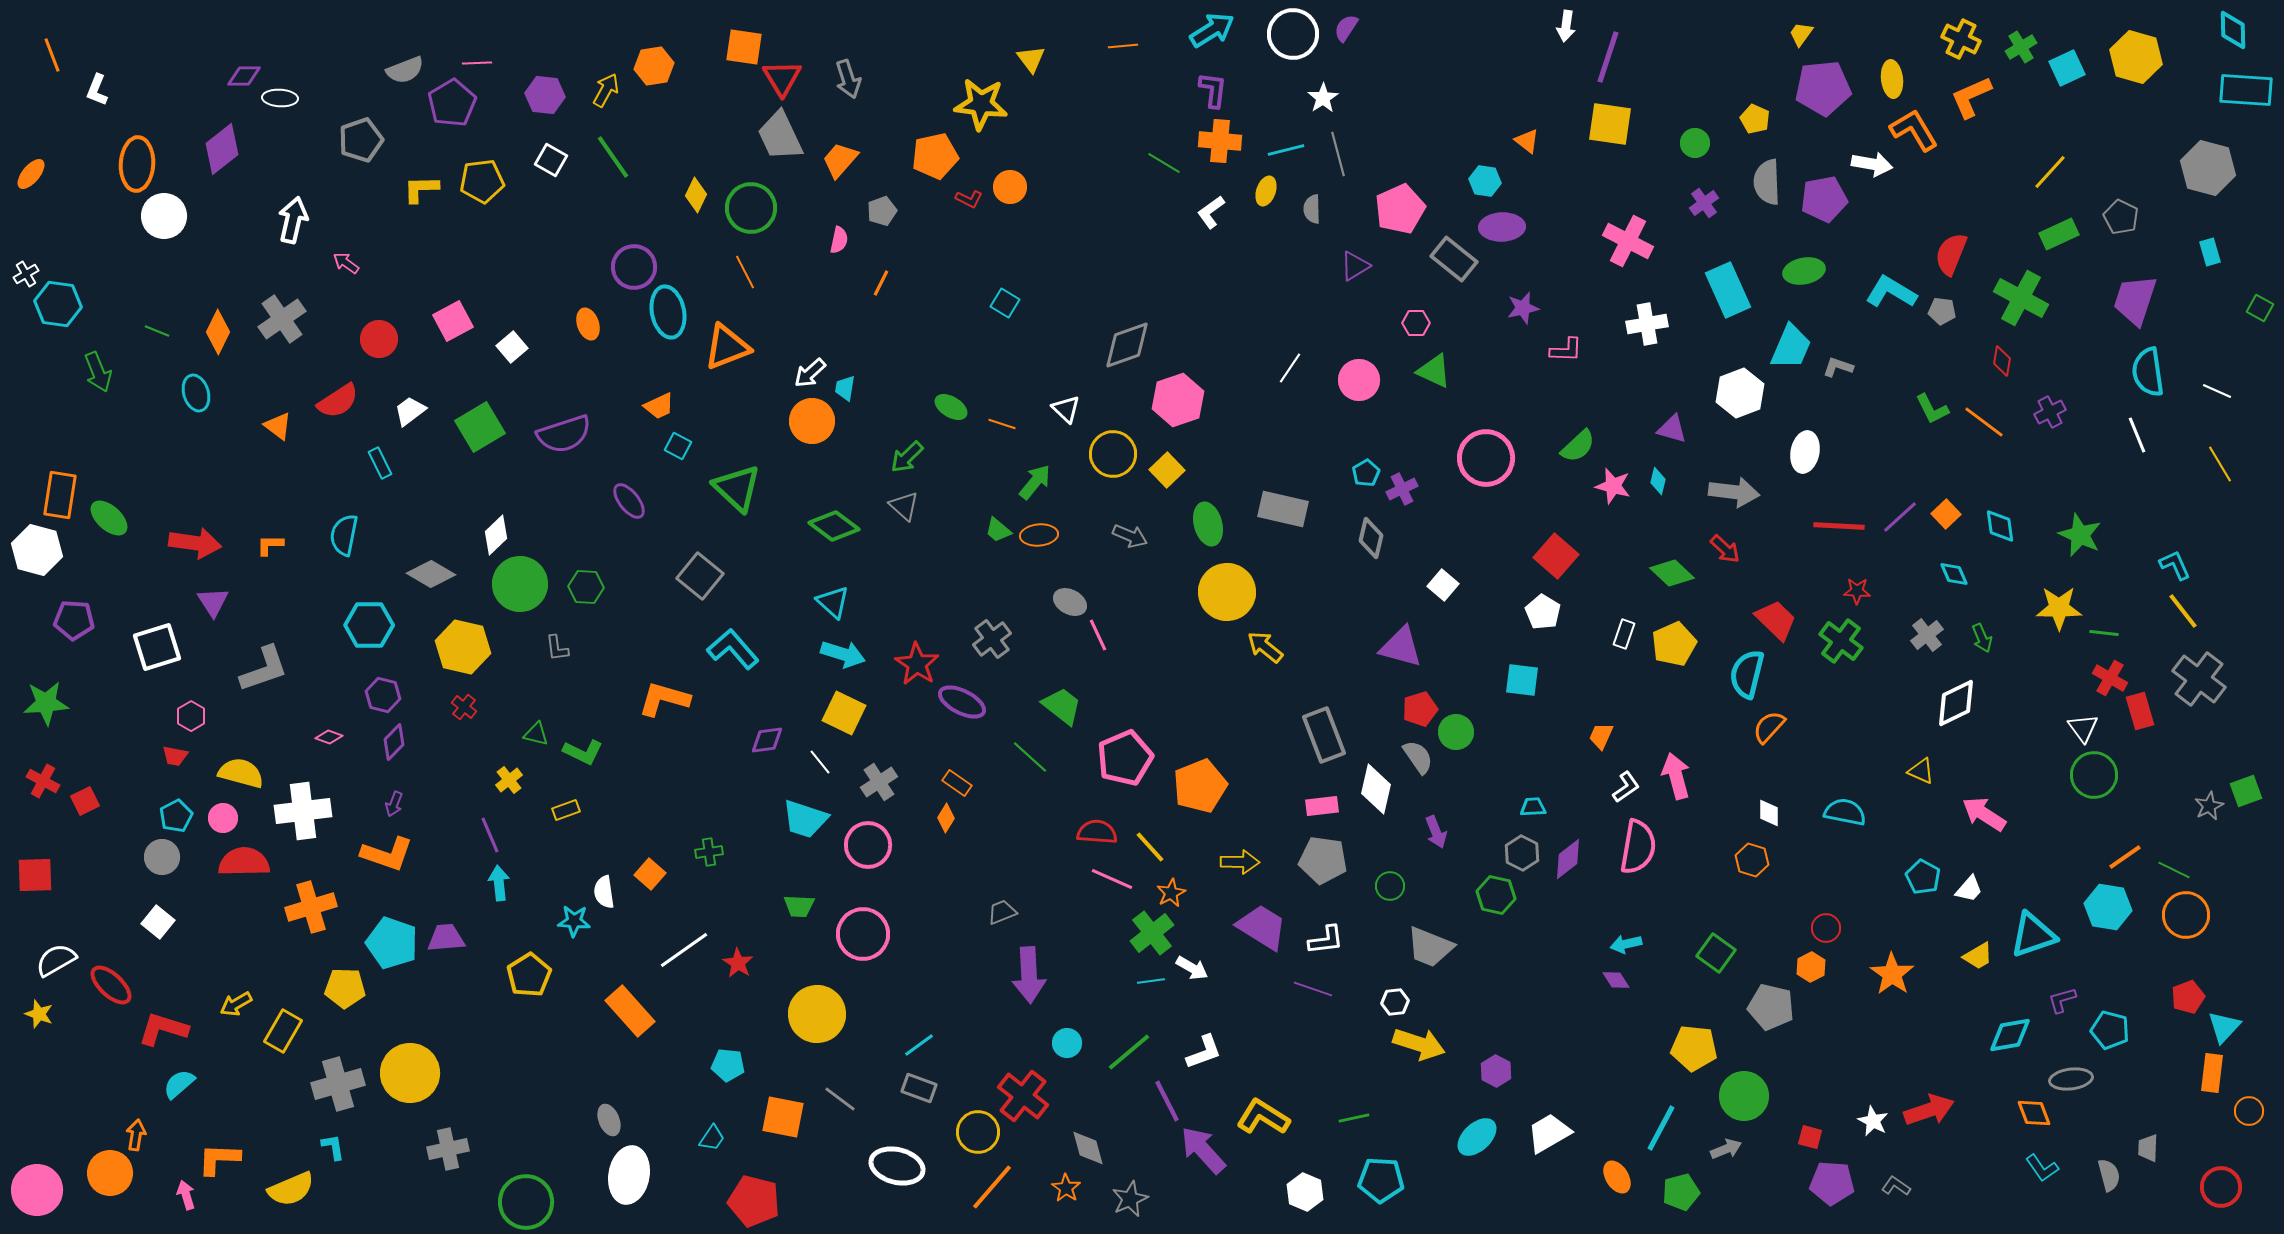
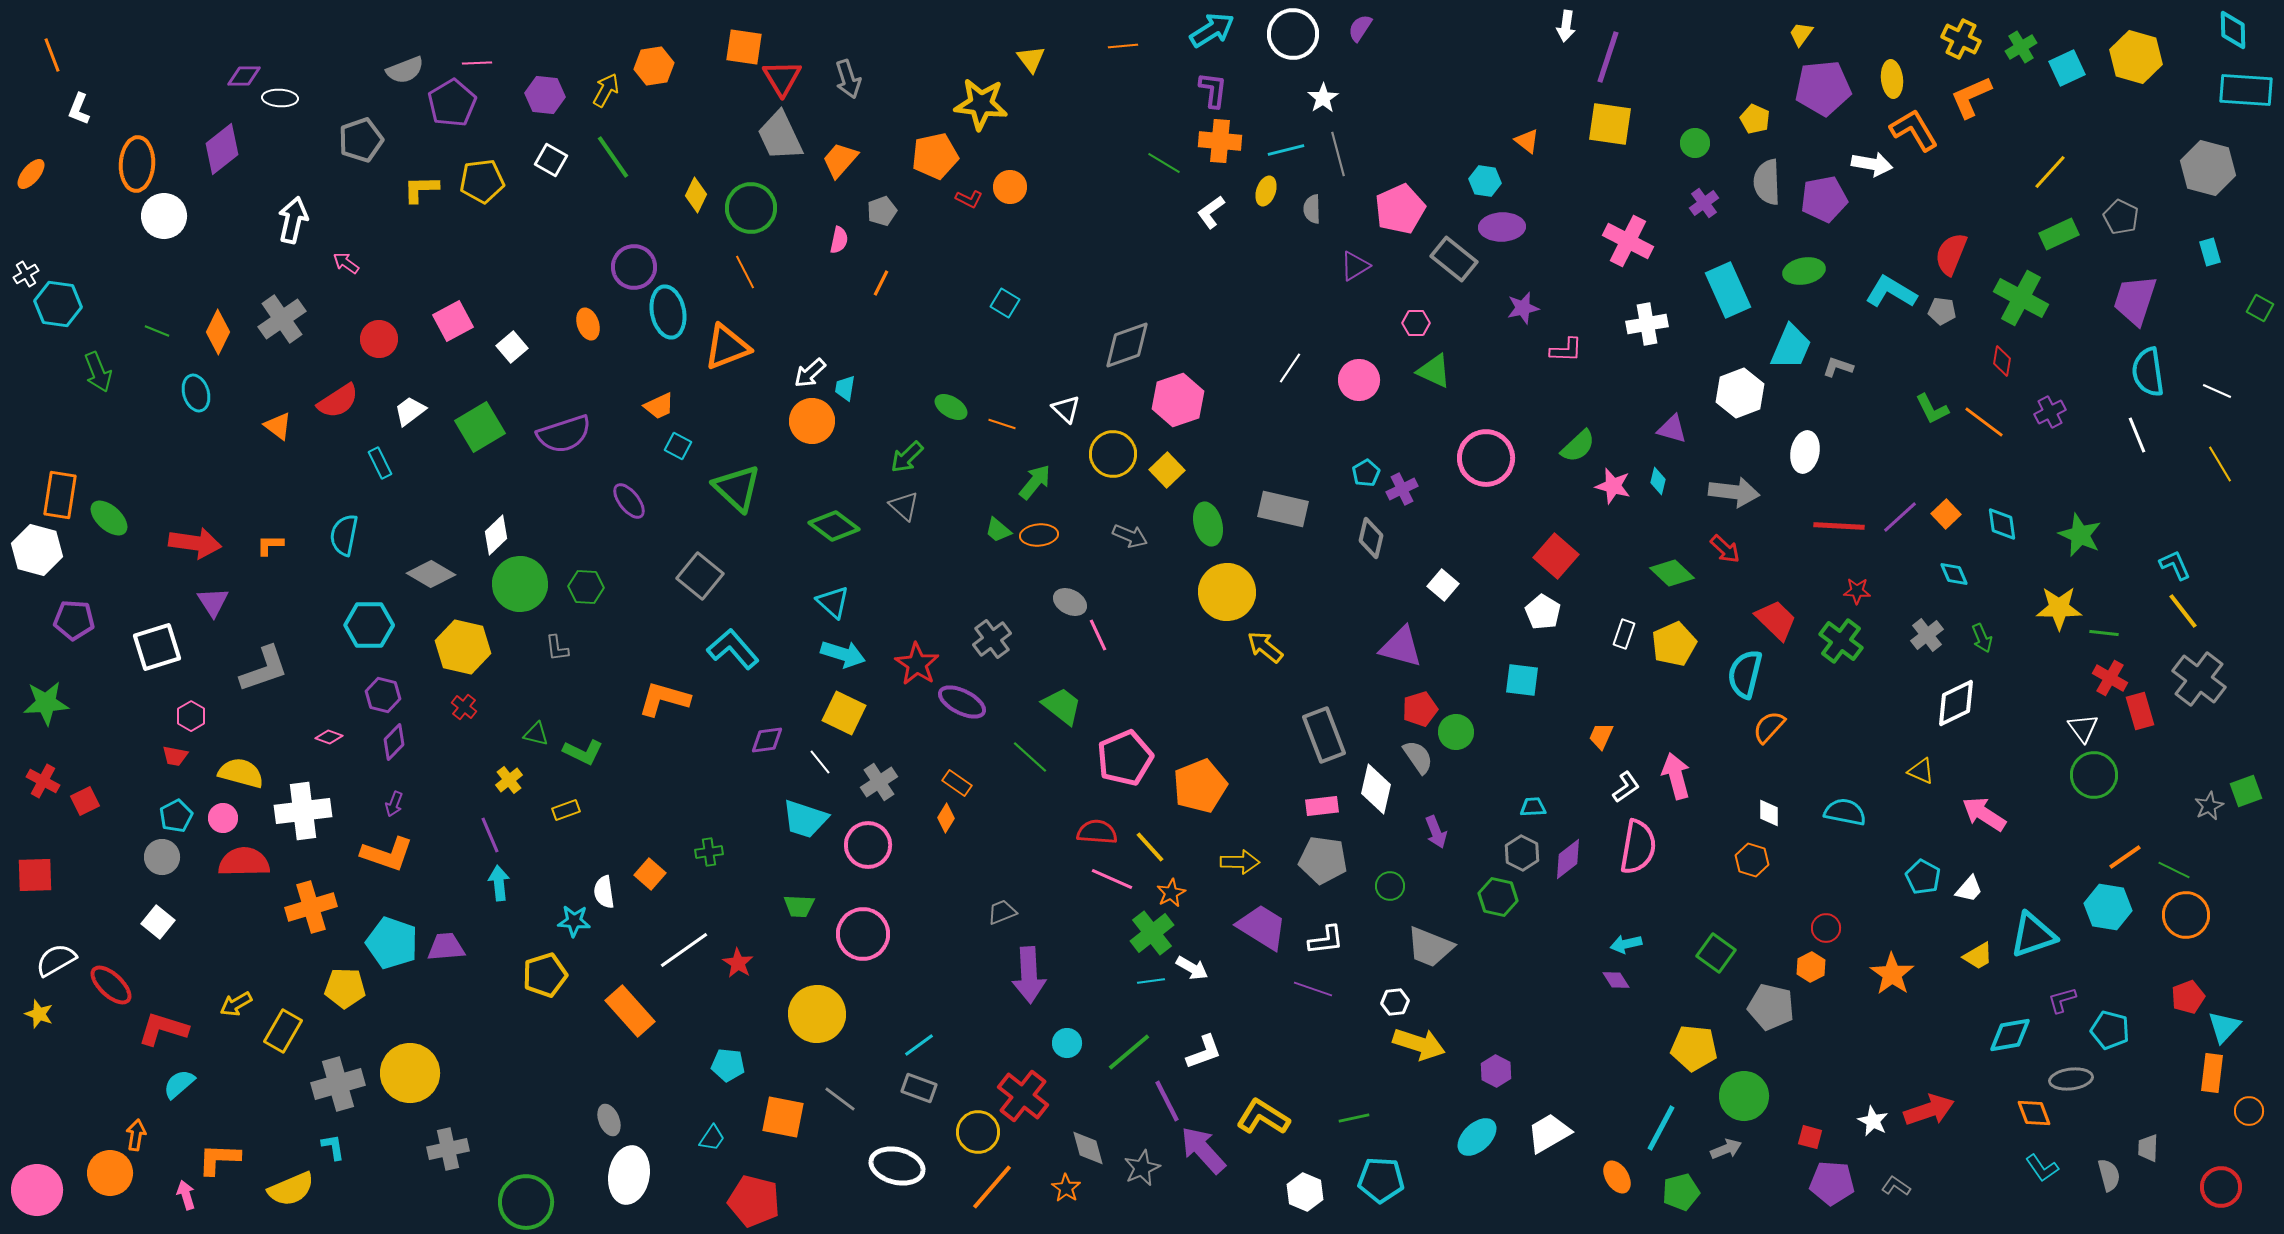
purple semicircle at (1346, 28): moved 14 px right
white L-shape at (97, 90): moved 18 px left, 19 px down
cyan diamond at (2000, 526): moved 2 px right, 2 px up
cyan semicircle at (1747, 674): moved 2 px left
green hexagon at (1496, 895): moved 2 px right, 2 px down
purple trapezoid at (446, 938): moved 9 px down
yellow pentagon at (529, 975): moved 16 px right; rotated 15 degrees clockwise
gray star at (1130, 1199): moved 12 px right, 31 px up
